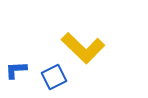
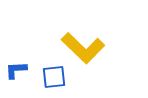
blue square: rotated 20 degrees clockwise
